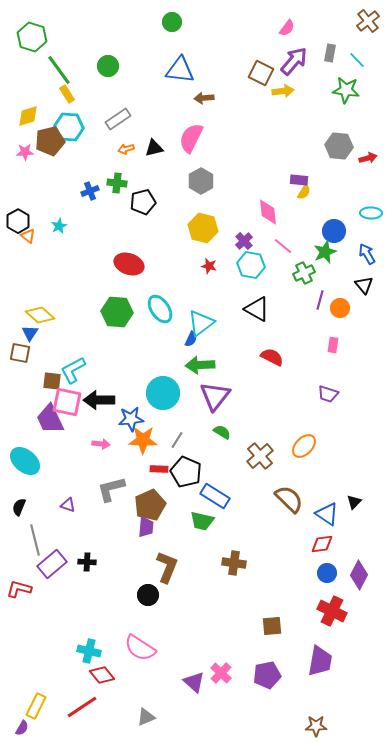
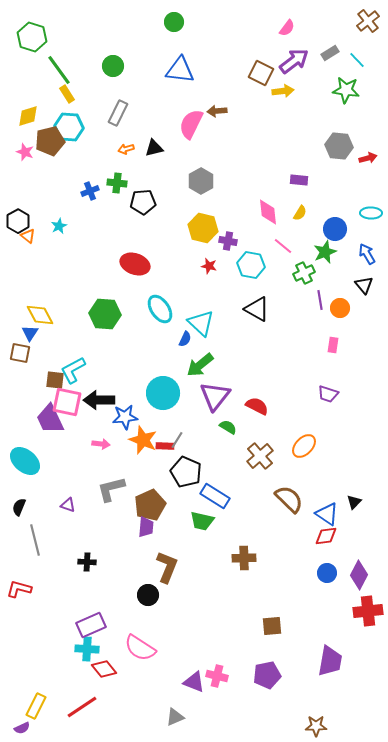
green circle at (172, 22): moved 2 px right
gray rectangle at (330, 53): rotated 48 degrees clockwise
purple arrow at (294, 61): rotated 12 degrees clockwise
green circle at (108, 66): moved 5 px right
brown arrow at (204, 98): moved 13 px right, 13 px down
gray rectangle at (118, 119): moved 6 px up; rotated 30 degrees counterclockwise
pink semicircle at (191, 138): moved 14 px up
pink star at (25, 152): rotated 24 degrees clockwise
yellow semicircle at (304, 192): moved 4 px left, 21 px down
black pentagon at (143, 202): rotated 10 degrees clockwise
blue circle at (334, 231): moved 1 px right, 2 px up
purple cross at (244, 241): moved 16 px left; rotated 36 degrees counterclockwise
red ellipse at (129, 264): moved 6 px right
purple line at (320, 300): rotated 24 degrees counterclockwise
green hexagon at (117, 312): moved 12 px left, 2 px down
yellow diamond at (40, 315): rotated 20 degrees clockwise
cyan triangle at (201, 323): rotated 40 degrees counterclockwise
blue semicircle at (191, 339): moved 6 px left
red semicircle at (272, 357): moved 15 px left, 49 px down
green arrow at (200, 365): rotated 36 degrees counterclockwise
brown square at (52, 381): moved 3 px right, 1 px up
blue star at (131, 419): moved 6 px left, 2 px up
green semicircle at (222, 432): moved 6 px right, 5 px up
orange star at (143, 440): rotated 20 degrees clockwise
red rectangle at (159, 469): moved 6 px right, 23 px up
red diamond at (322, 544): moved 4 px right, 8 px up
brown cross at (234, 563): moved 10 px right, 5 px up; rotated 10 degrees counterclockwise
purple rectangle at (52, 564): moved 39 px right, 61 px down; rotated 16 degrees clockwise
red cross at (332, 611): moved 36 px right; rotated 32 degrees counterclockwise
cyan cross at (89, 651): moved 2 px left, 2 px up; rotated 10 degrees counterclockwise
purple trapezoid at (320, 661): moved 10 px right
pink cross at (221, 673): moved 4 px left, 3 px down; rotated 30 degrees counterclockwise
red diamond at (102, 675): moved 2 px right, 6 px up
purple triangle at (194, 682): rotated 20 degrees counterclockwise
gray triangle at (146, 717): moved 29 px right
purple semicircle at (22, 728): rotated 35 degrees clockwise
